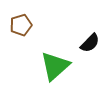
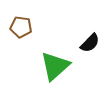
brown pentagon: moved 2 px down; rotated 25 degrees clockwise
